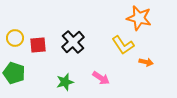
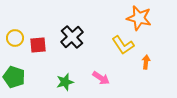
black cross: moved 1 px left, 5 px up
orange arrow: rotated 96 degrees counterclockwise
green pentagon: moved 4 px down
